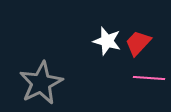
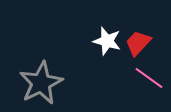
pink line: rotated 32 degrees clockwise
